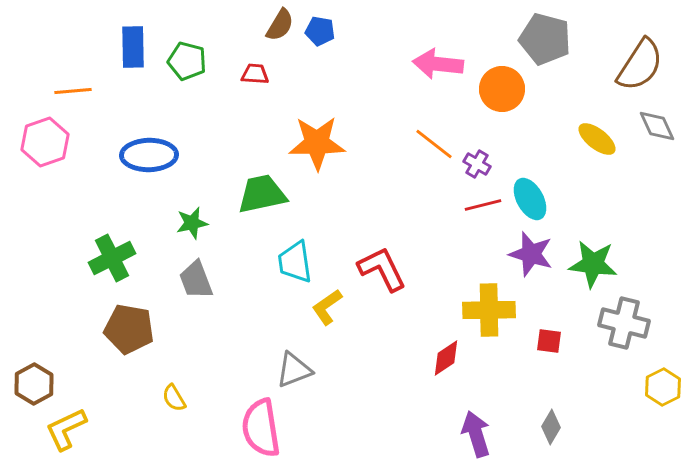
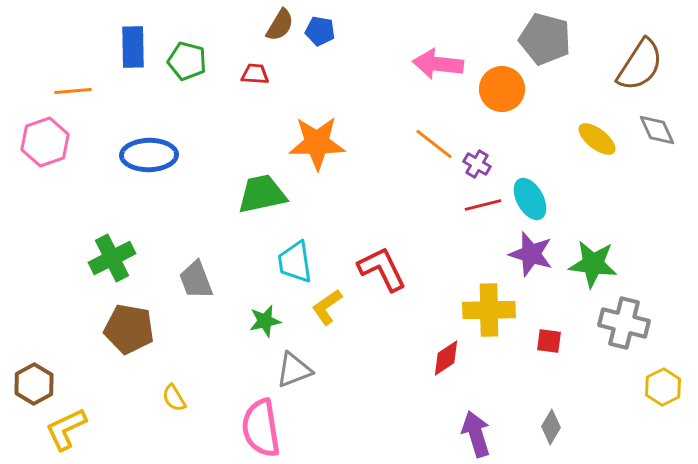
gray diamond at (657, 126): moved 4 px down
green star at (192, 223): moved 73 px right, 98 px down
